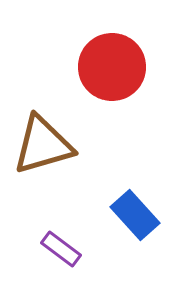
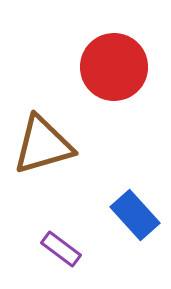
red circle: moved 2 px right
